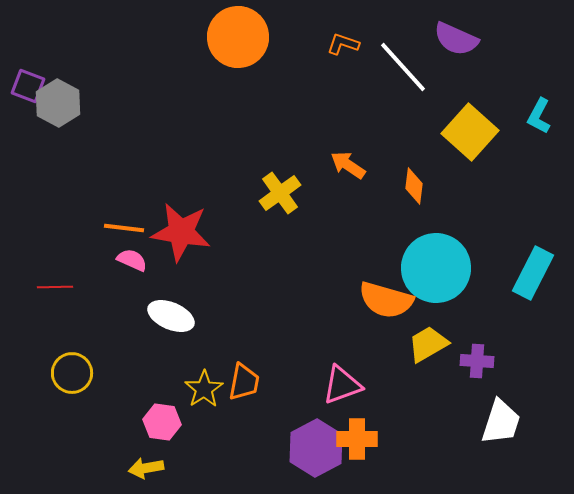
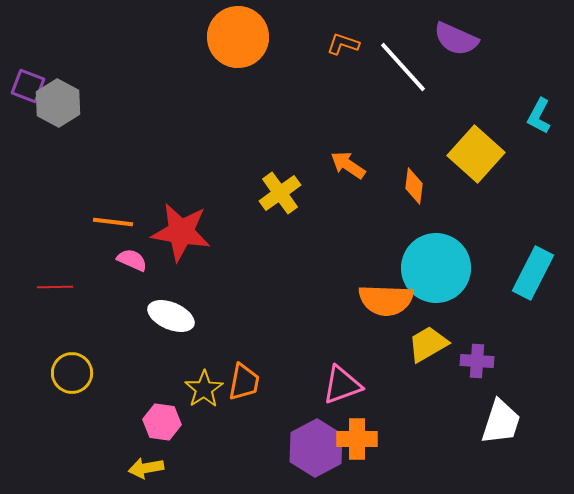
yellow square: moved 6 px right, 22 px down
orange line: moved 11 px left, 6 px up
orange semicircle: rotated 14 degrees counterclockwise
